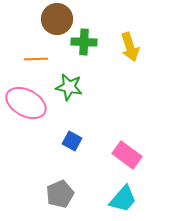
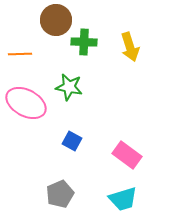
brown circle: moved 1 px left, 1 px down
orange line: moved 16 px left, 5 px up
cyan trapezoid: rotated 32 degrees clockwise
